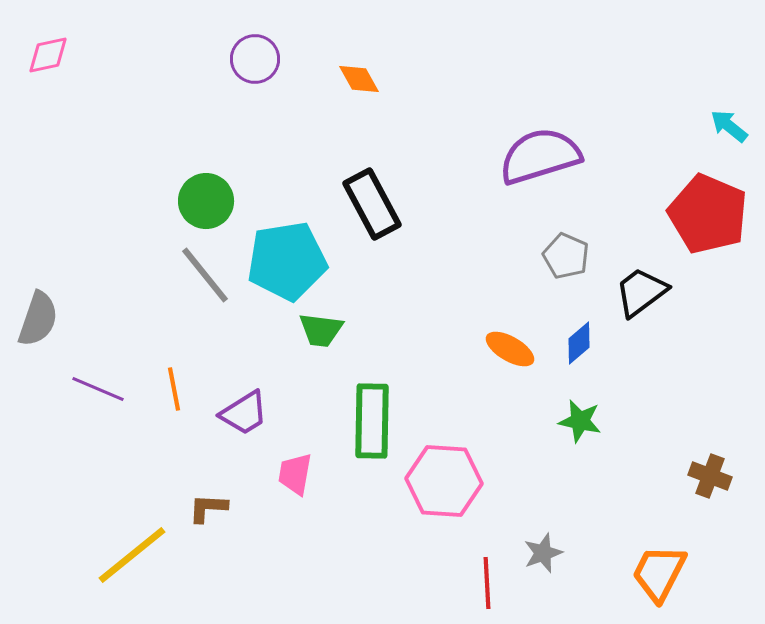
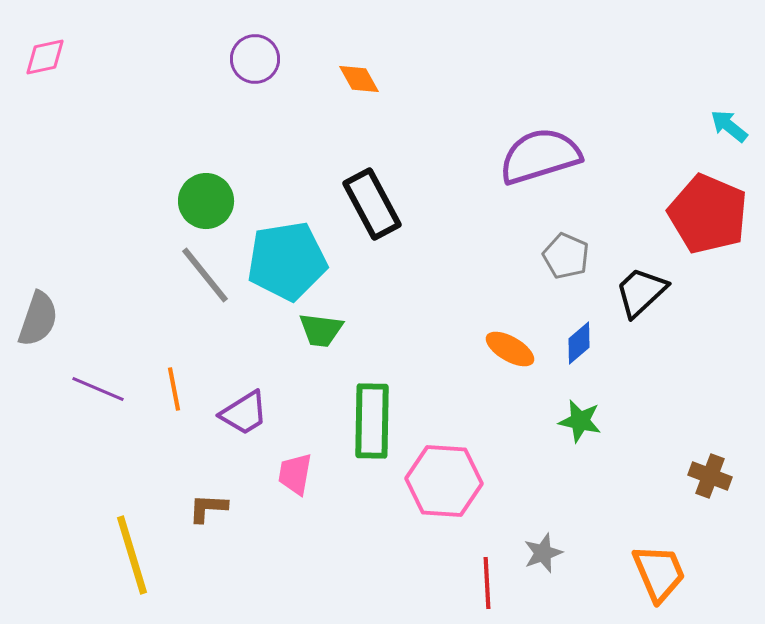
pink diamond: moved 3 px left, 2 px down
black trapezoid: rotated 6 degrees counterclockwise
yellow line: rotated 68 degrees counterclockwise
orange trapezoid: rotated 130 degrees clockwise
